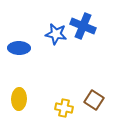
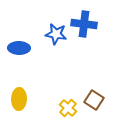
blue cross: moved 1 px right, 2 px up; rotated 15 degrees counterclockwise
yellow cross: moved 4 px right; rotated 30 degrees clockwise
